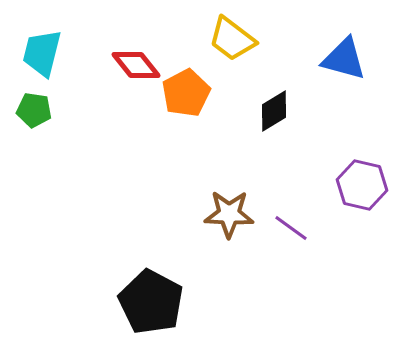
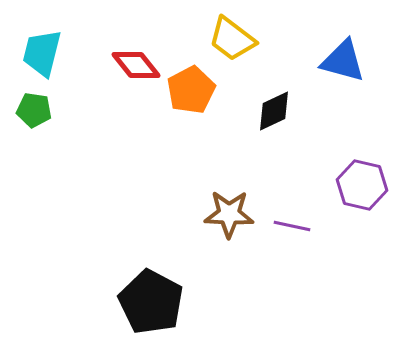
blue triangle: moved 1 px left, 2 px down
orange pentagon: moved 5 px right, 3 px up
black diamond: rotated 6 degrees clockwise
purple line: moved 1 px right, 2 px up; rotated 24 degrees counterclockwise
